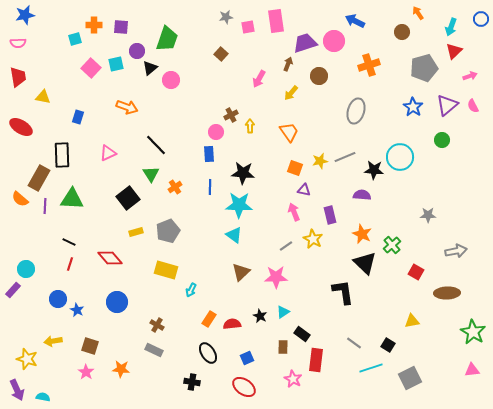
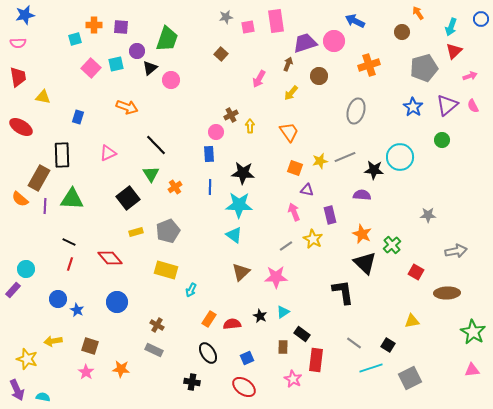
purple triangle at (304, 190): moved 3 px right
